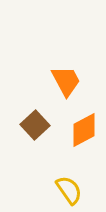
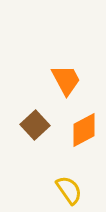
orange trapezoid: moved 1 px up
